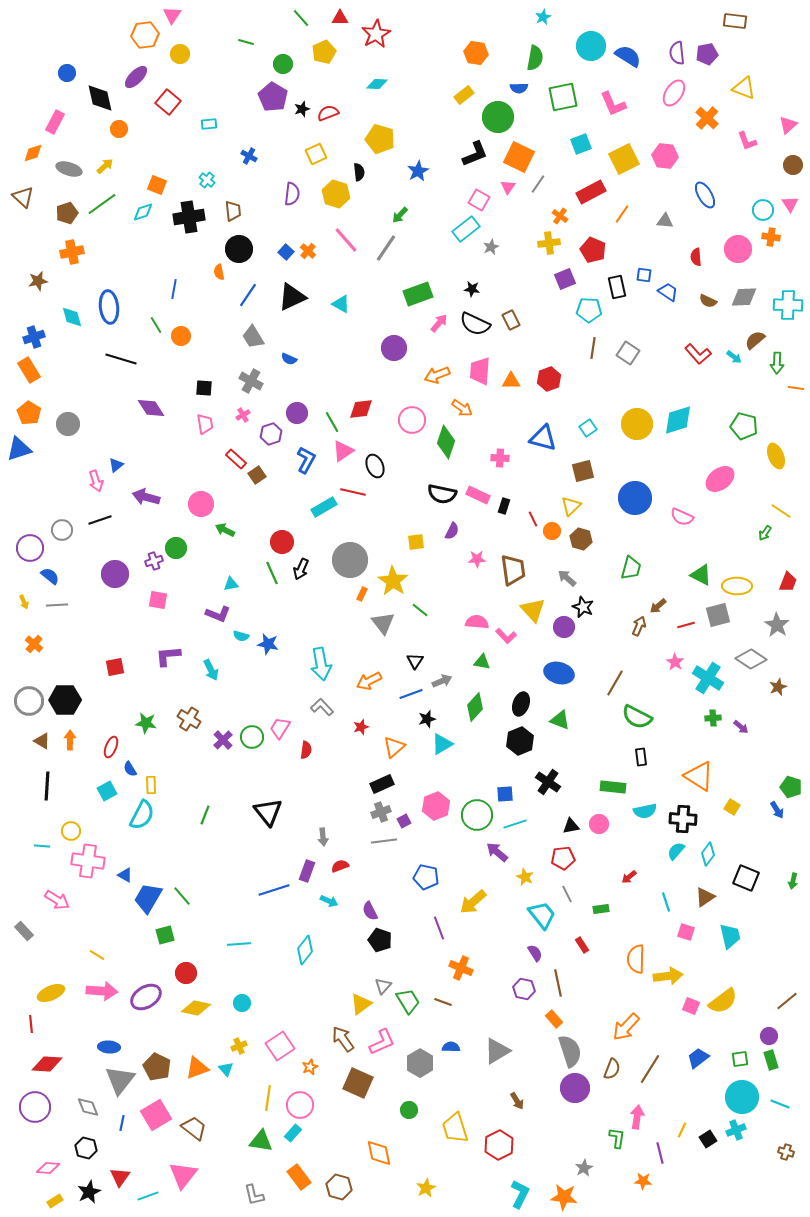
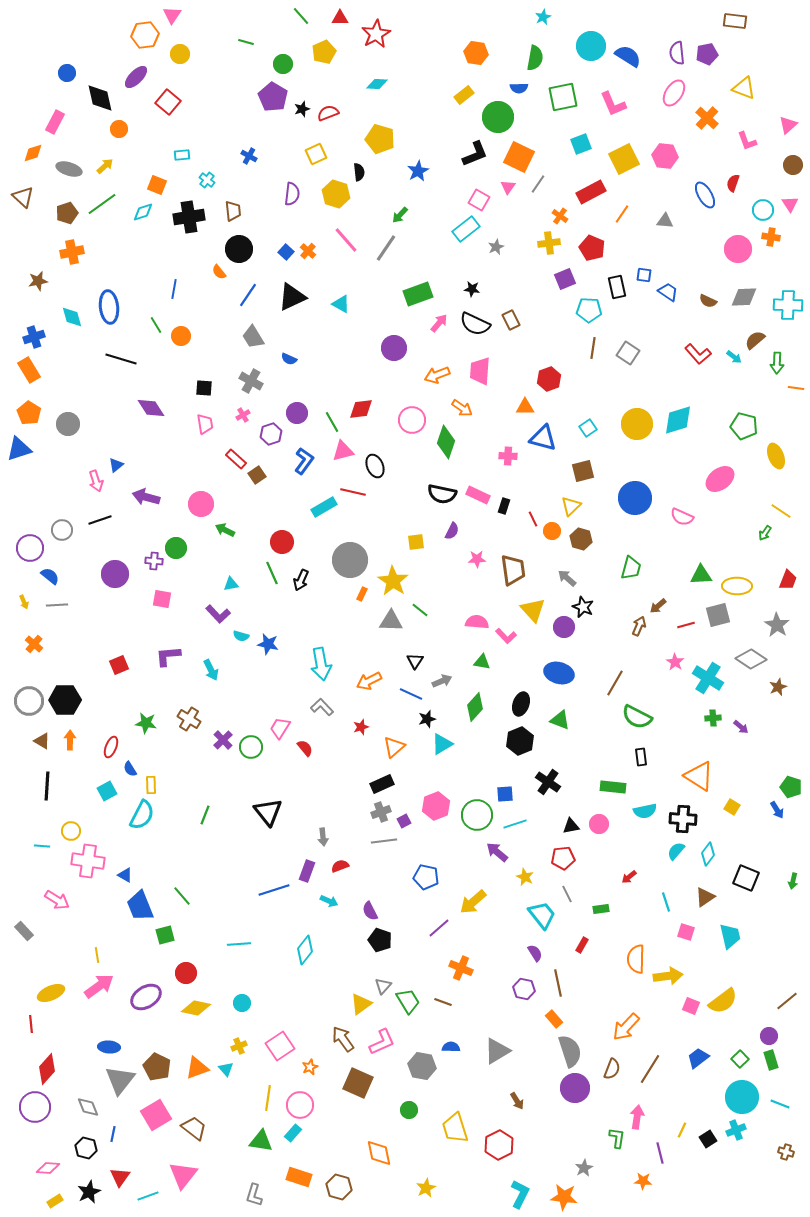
green line at (301, 18): moved 2 px up
cyan rectangle at (209, 124): moved 27 px left, 31 px down
gray star at (491, 247): moved 5 px right
red pentagon at (593, 250): moved 1 px left, 2 px up
red semicircle at (696, 257): moved 37 px right, 74 px up; rotated 24 degrees clockwise
orange semicircle at (219, 272): rotated 28 degrees counterclockwise
orange triangle at (511, 381): moved 14 px right, 26 px down
pink triangle at (343, 451): rotated 20 degrees clockwise
pink cross at (500, 458): moved 8 px right, 2 px up
blue L-shape at (306, 460): moved 2 px left, 1 px down; rotated 8 degrees clockwise
purple cross at (154, 561): rotated 24 degrees clockwise
black arrow at (301, 569): moved 11 px down
green triangle at (701, 575): rotated 30 degrees counterclockwise
red trapezoid at (788, 582): moved 2 px up
pink square at (158, 600): moved 4 px right, 1 px up
purple L-shape at (218, 614): rotated 25 degrees clockwise
gray triangle at (383, 623): moved 8 px right, 2 px up; rotated 50 degrees counterclockwise
red square at (115, 667): moved 4 px right, 2 px up; rotated 12 degrees counterclockwise
blue line at (411, 694): rotated 45 degrees clockwise
green circle at (252, 737): moved 1 px left, 10 px down
red semicircle at (306, 750): moved 1 px left, 2 px up; rotated 48 degrees counterclockwise
blue trapezoid at (148, 898): moved 8 px left, 8 px down; rotated 52 degrees counterclockwise
purple line at (439, 928): rotated 70 degrees clockwise
red rectangle at (582, 945): rotated 63 degrees clockwise
yellow line at (97, 955): rotated 49 degrees clockwise
pink arrow at (102, 991): moved 3 px left, 5 px up; rotated 40 degrees counterclockwise
green square at (740, 1059): rotated 36 degrees counterclockwise
gray hexagon at (420, 1063): moved 2 px right, 3 px down; rotated 20 degrees counterclockwise
red diamond at (47, 1064): moved 5 px down; rotated 52 degrees counterclockwise
blue line at (122, 1123): moved 9 px left, 11 px down
orange rectangle at (299, 1177): rotated 35 degrees counterclockwise
gray L-shape at (254, 1195): rotated 30 degrees clockwise
